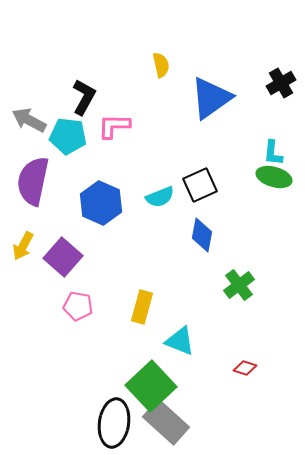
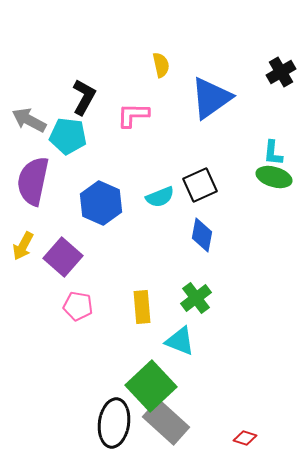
black cross: moved 11 px up
pink L-shape: moved 19 px right, 11 px up
green cross: moved 43 px left, 13 px down
yellow rectangle: rotated 20 degrees counterclockwise
red diamond: moved 70 px down
